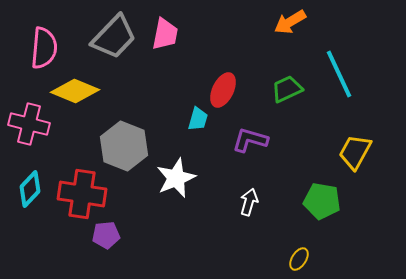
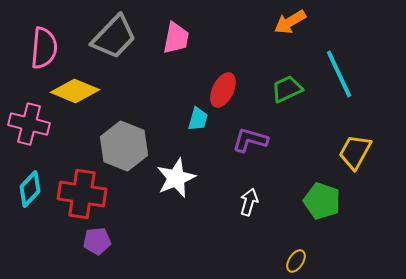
pink trapezoid: moved 11 px right, 4 px down
green pentagon: rotated 9 degrees clockwise
purple pentagon: moved 9 px left, 6 px down
yellow ellipse: moved 3 px left, 2 px down
